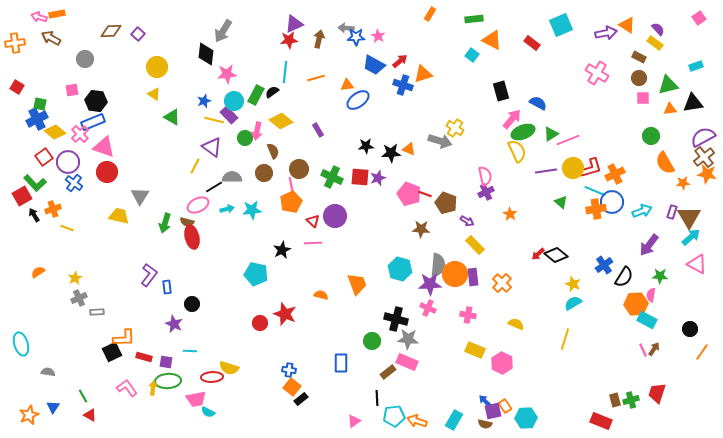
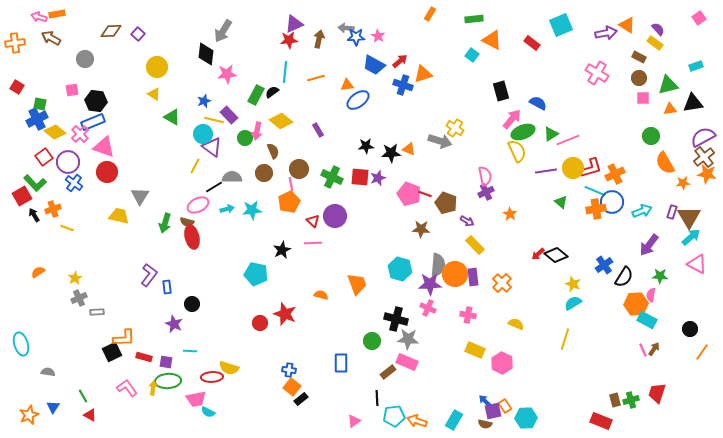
cyan circle at (234, 101): moved 31 px left, 33 px down
orange pentagon at (291, 202): moved 2 px left
